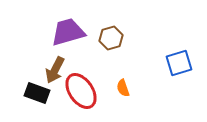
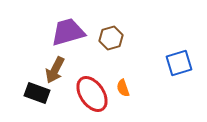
red ellipse: moved 11 px right, 3 px down
